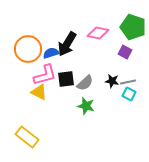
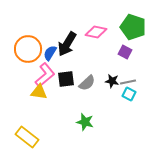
pink diamond: moved 2 px left, 1 px up
blue semicircle: moved 1 px left; rotated 42 degrees counterclockwise
pink L-shape: rotated 25 degrees counterclockwise
gray semicircle: moved 2 px right
yellow triangle: rotated 18 degrees counterclockwise
green star: moved 1 px left, 16 px down
